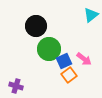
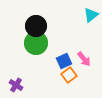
green circle: moved 13 px left, 6 px up
pink arrow: rotated 14 degrees clockwise
purple cross: moved 1 px up; rotated 16 degrees clockwise
